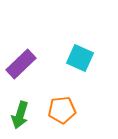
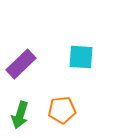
cyan square: moved 1 px right, 1 px up; rotated 20 degrees counterclockwise
